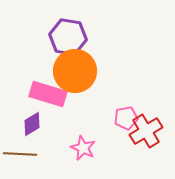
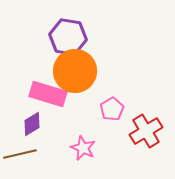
pink pentagon: moved 14 px left, 9 px up; rotated 20 degrees counterclockwise
brown line: rotated 16 degrees counterclockwise
